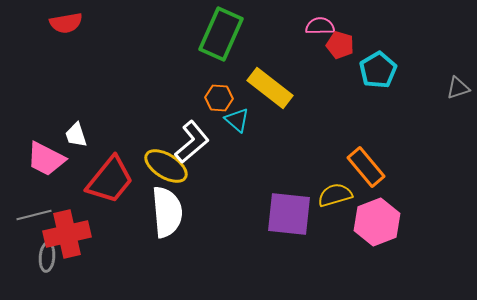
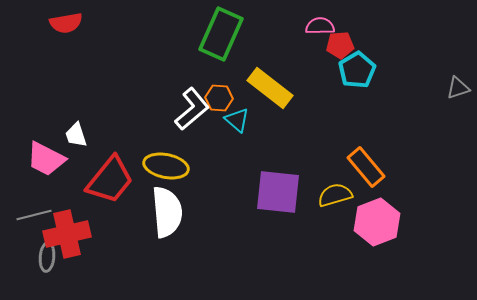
red pentagon: rotated 20 degrees counterclockwise
cyan pentagon: moved 21 px left
white L-shape: moved 33 px up
yellow ellipse: rotated 21 degrees counterclockwise
purple square: moved 11 px left, 22 px up
